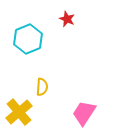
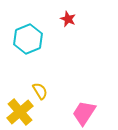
red star: moved 1 px right
yellow semicircle: moved 2 px left, 4 px down; rotated 36 degrees counterclockwise
yellow cross: moved 1 px right
